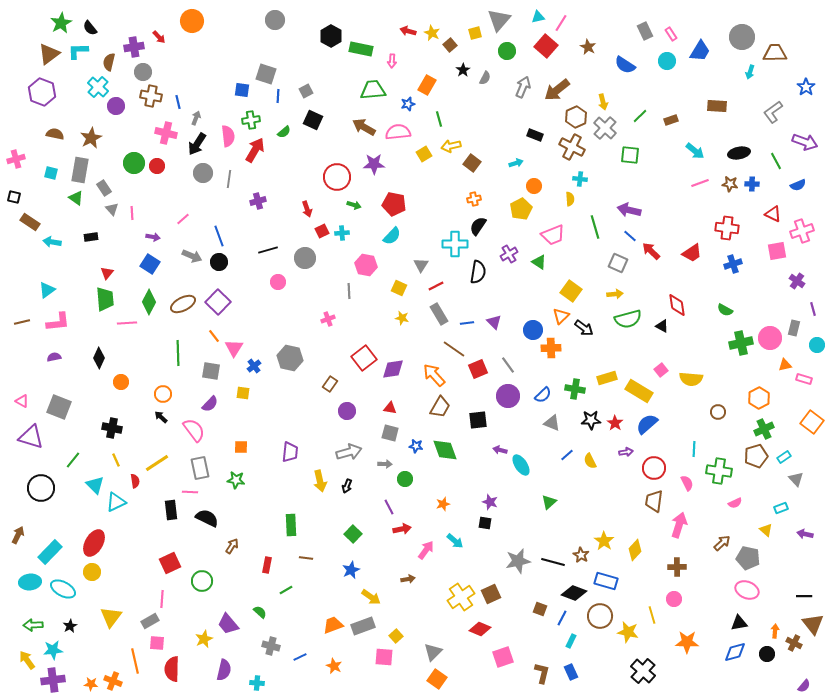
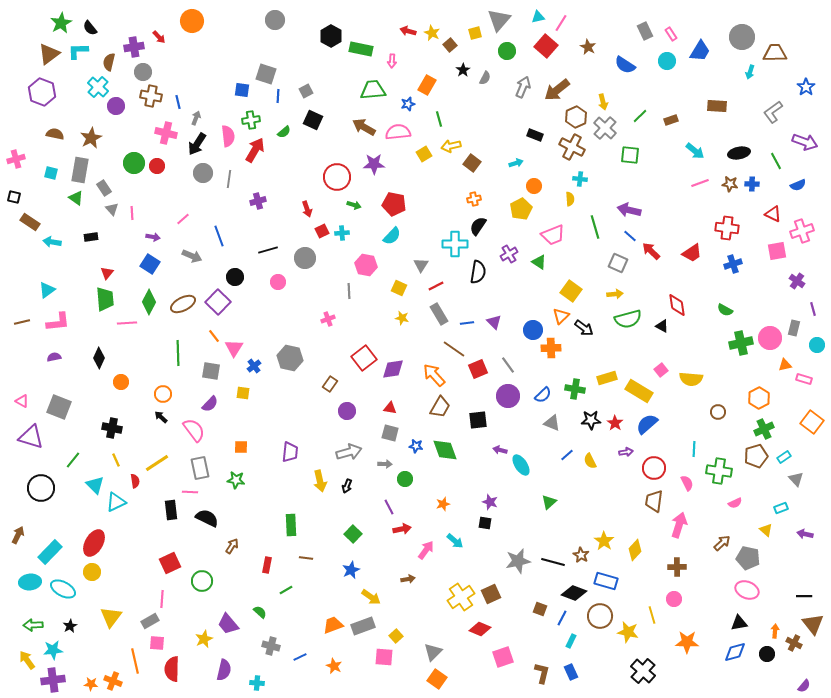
black circle at (219, 262): moved 16 px right, 15 px down
